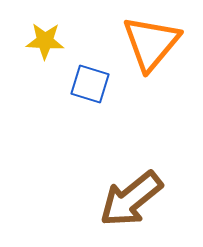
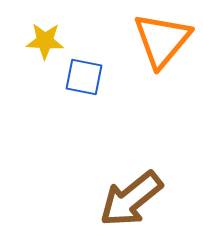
orange triangle: moved 11 px right, 3 px up
blue square: moved 6 px left, 7 px up; rotated 6 degrees counterclockwise
